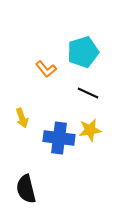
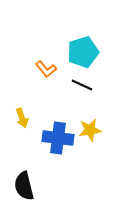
black line: moved 6 px left, 8 px up
blue cross: moved 1 px left
black semicircle: moved 2 px left, 3 px up
